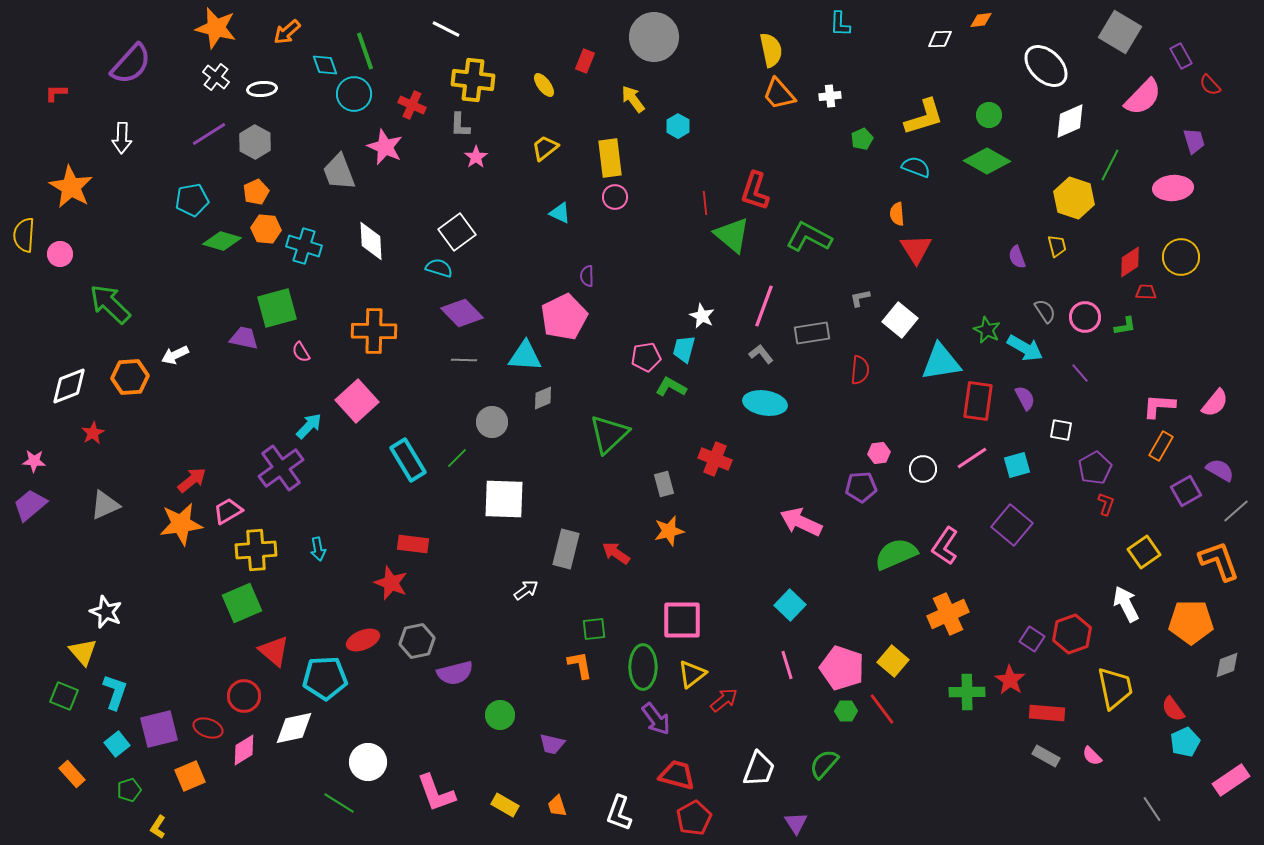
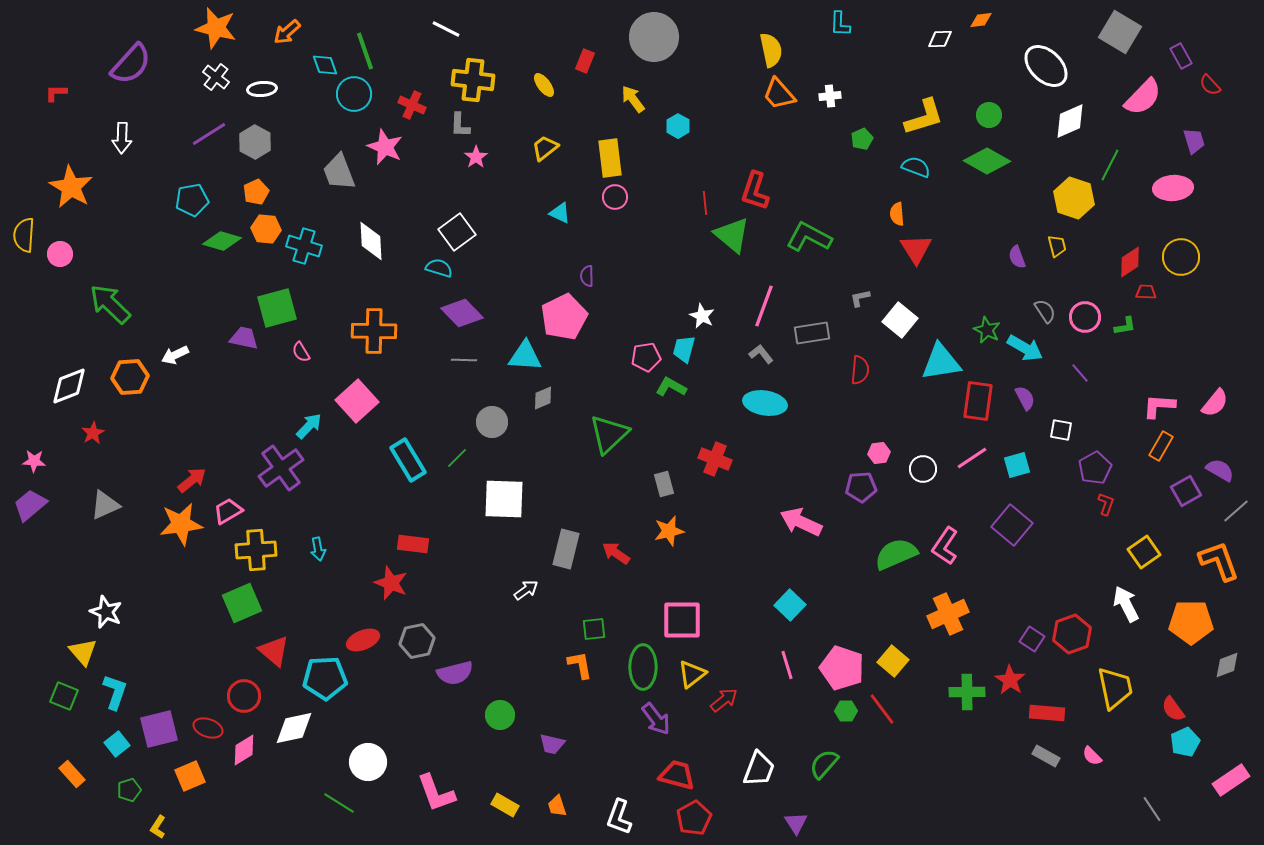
white L-shape at (619, 813): moved 4 px down
